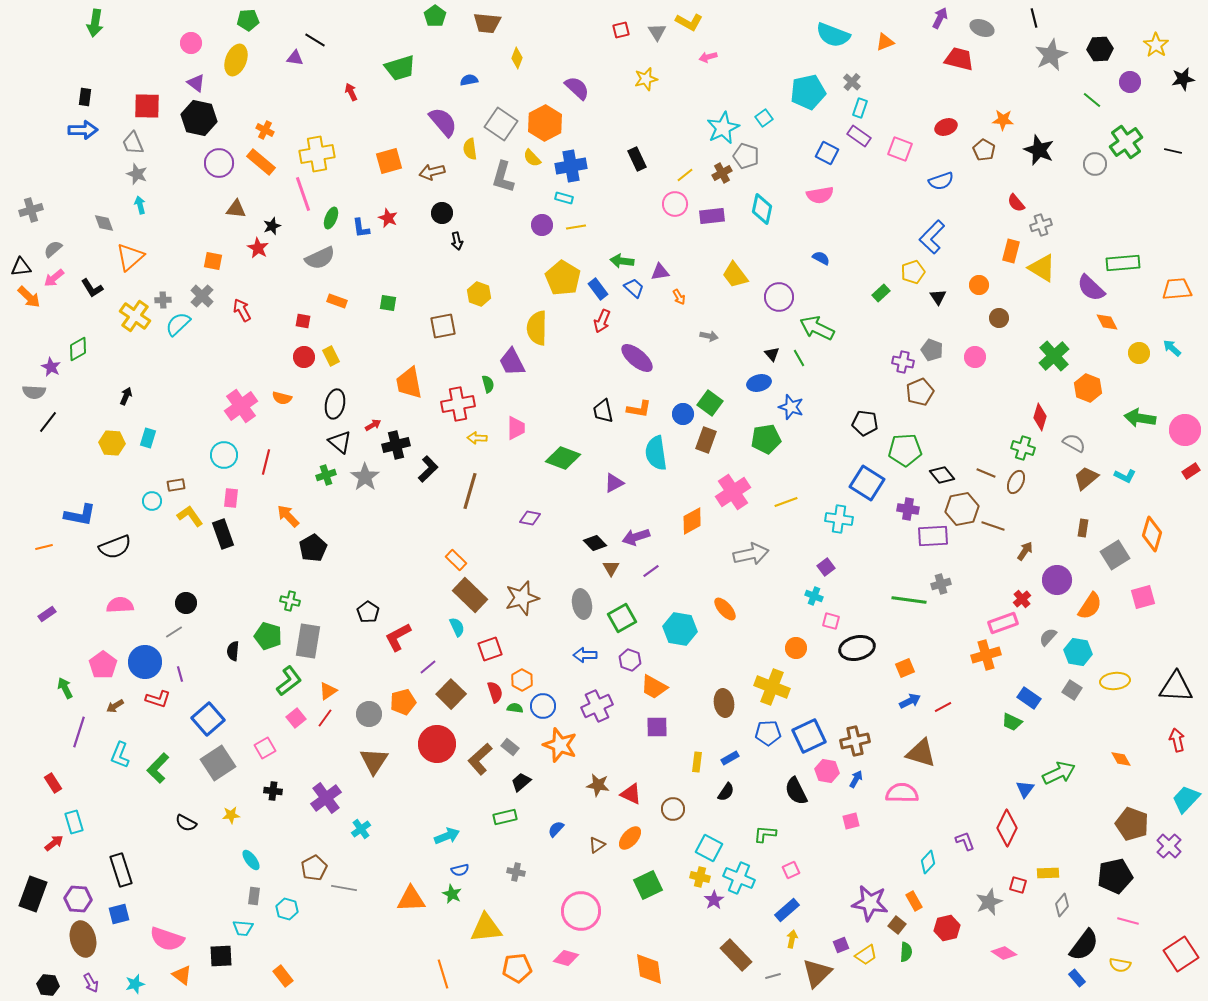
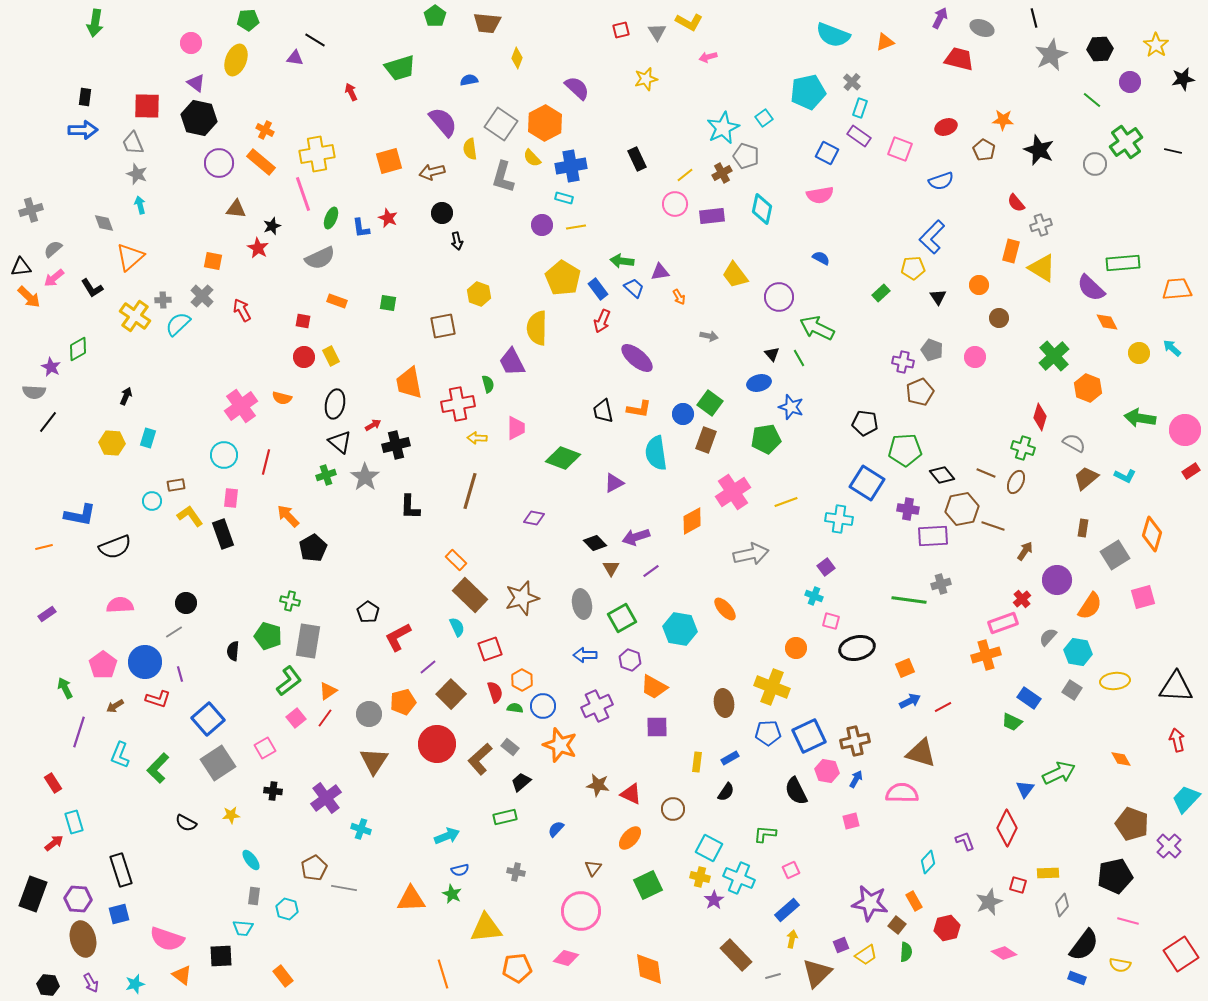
yellow pentagon at (913, 272): moved 4 px up; rotated 15 degrees clockwise
black L-shape at (428, 469): moved 18 px left, 38 px down; rotated 136 degrees clockwise
purple diamond at (530, 518): moved 4 px right
cyan cross at (361, 829): rotated 36 degrees counterclockwise
brown triangle at (597, 845): moved 4 px left, 23 px down; rotated 18 degrees counterclockwise
blue rectangle at (1077, 978): rotated 30 degrees counterclockwise
